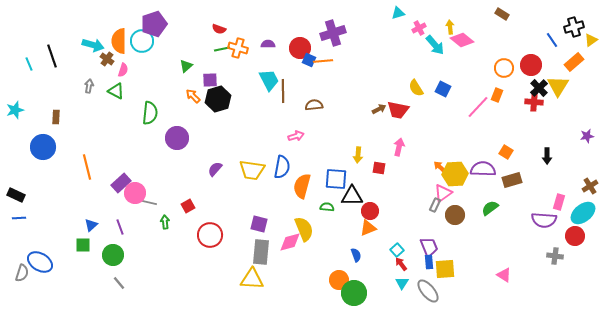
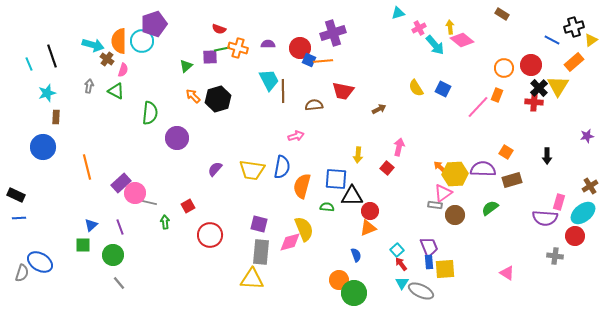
blue line at (552, 40): rotated 28 degrees counterclockwise
purple square at (210, 80): moved 23 px up
cyan star at (15, 110): moved 32 px right, 17 px up
red trapezoid at (398, 110): moved 55 px left, 19 px up
red square at (379, 168): moved 8 px right; rotated 32 degrees clockwise
gray rectangle at (435, 205): rotated 72 degrees clockwise
purple semicircle at (544, 220): moved 1 px right, 2 px up
pink triangle at (504, 275): moved 3 px right, 2 px up
gray ellipse at (428, 291): moved 7 px left; rotated 25 degrees counterclockwise
